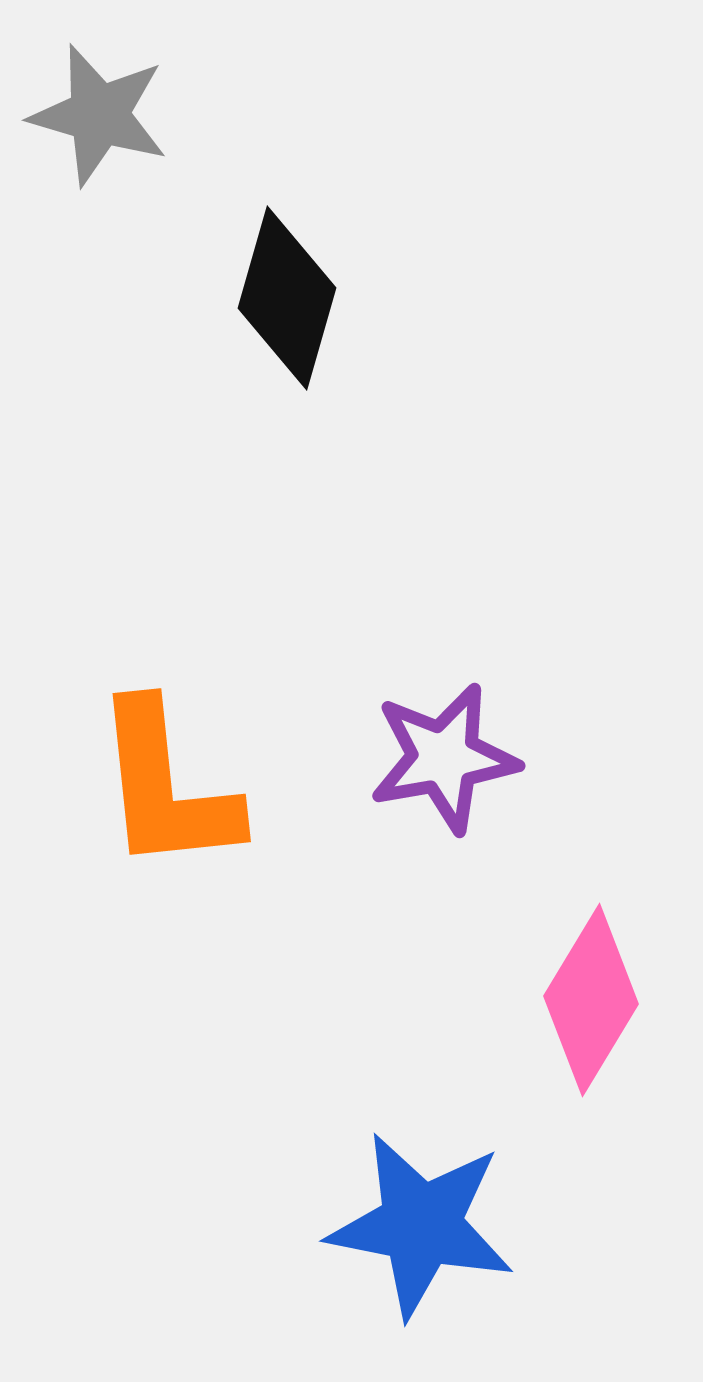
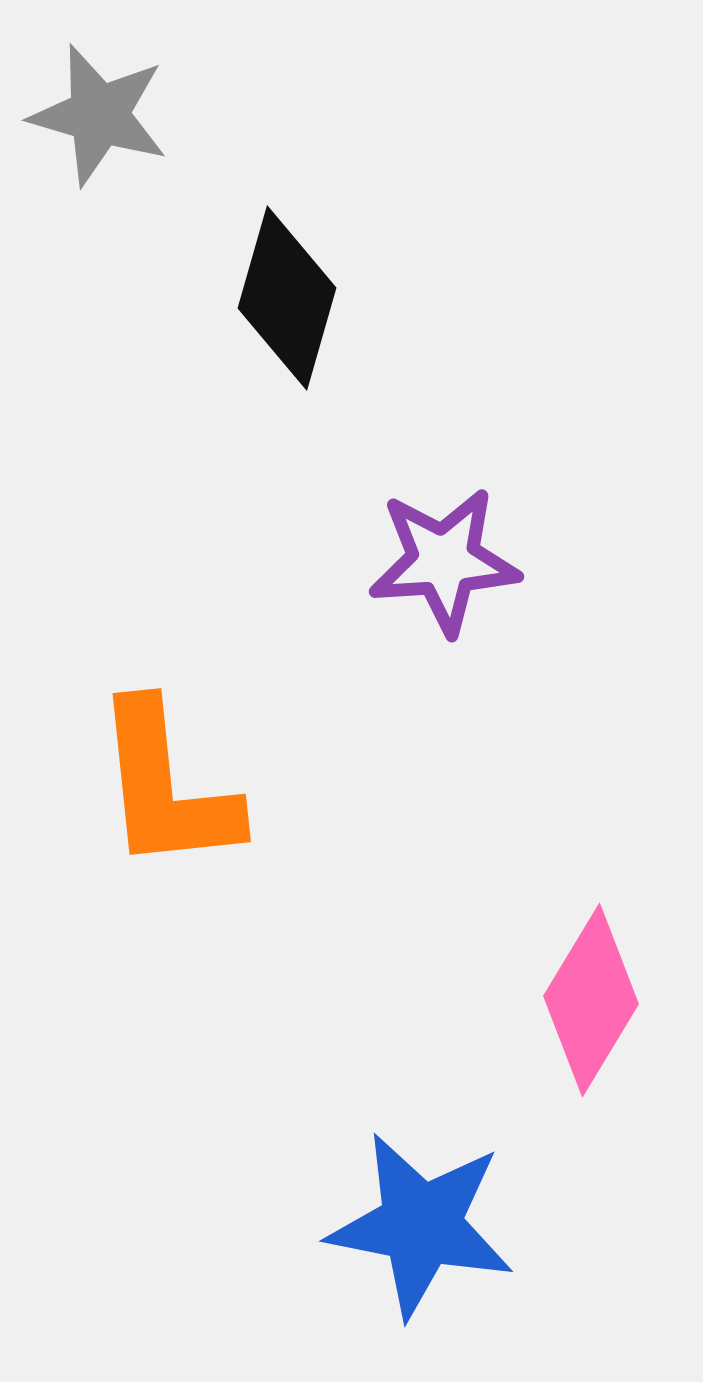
purple star: moved 197 px up; rotated 6 degrees clockwise
